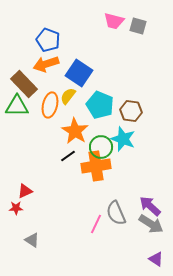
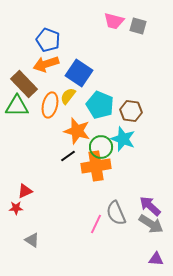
orange star: moved 2 px right; rotated 16 degrees counterclockwise
purple triangle: rotated 28 degrees counterclockwise
